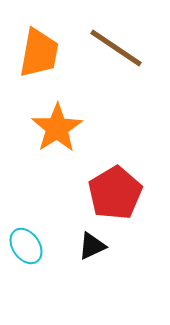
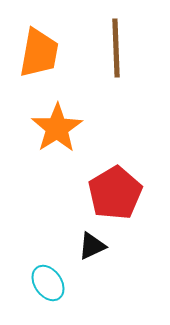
brown line: rotated 54 degrees clockwise
cyan ellipse: moved 22 px right, 37 px down
